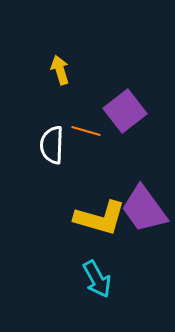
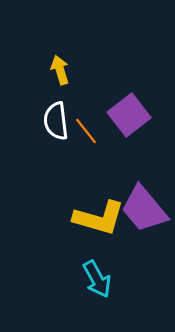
purple square: moved 4 px right, 4 px down
orange line: rotated 36 degrees clockwise
white semicircle: moved 4 px right, 24 px up; rotated 9 degrees counterclockwise
purple trapezoid: rotated 4 degrees counterclockwise
yellow L-shape: moved 1 px left
